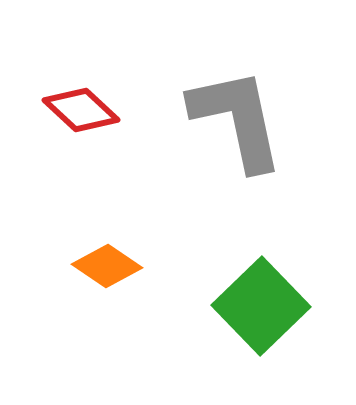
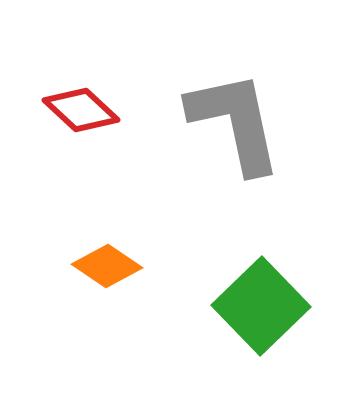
gray L-shape: moved 2 px left, 3 px down
